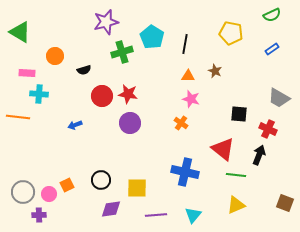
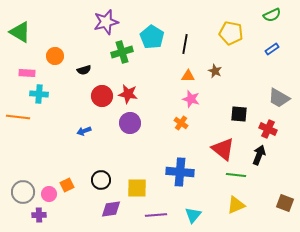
blue arrow: moved 9 px right, 6 px down
blue cross: moved 5 px left; rotated 8 degrees counterclockwise
